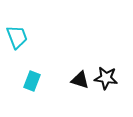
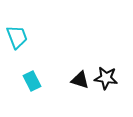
cyan rectangle: rotated 48 degrees counterclockwise
